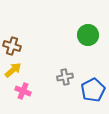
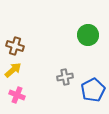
brown cross: moved 3 px right
pink cross: moved 6 px left, 4 px down
